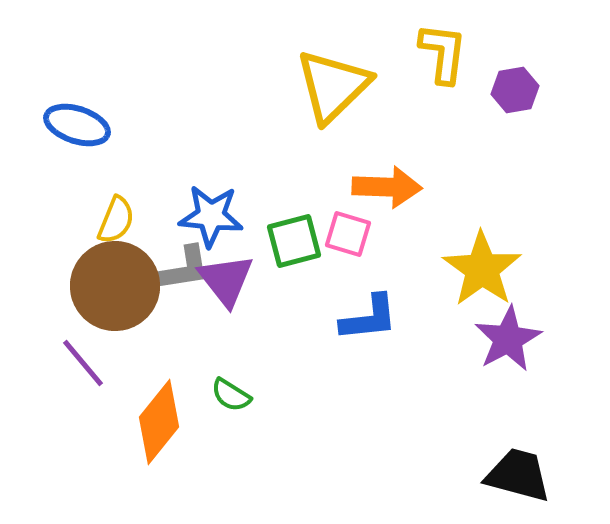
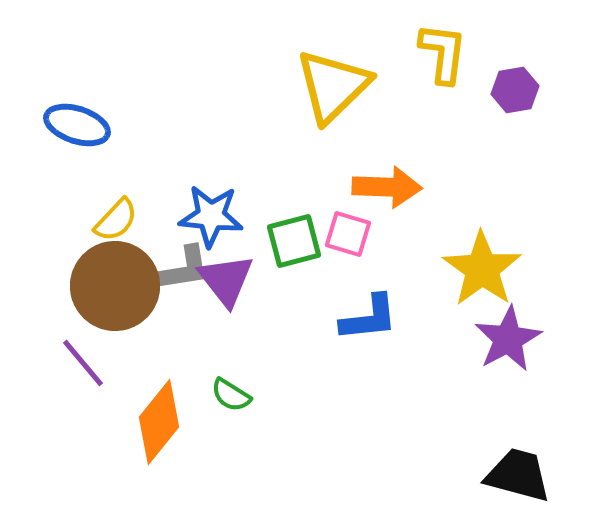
yellow semicircle: rotated 21 degrees clockwise
